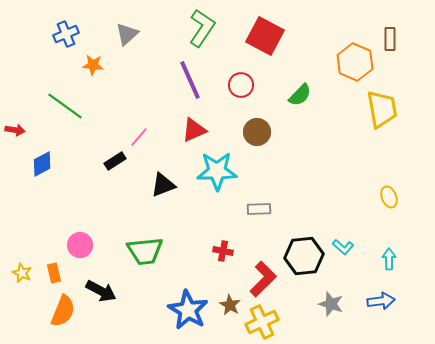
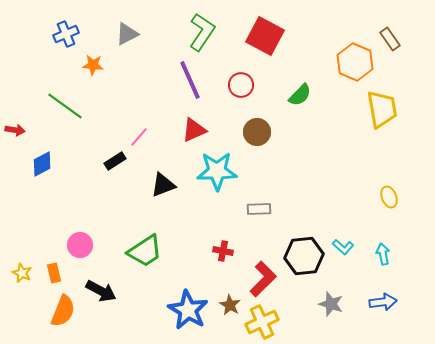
green L-shape: moved 4 px down
gray triangle: rotated 15 degrees clockwise
brown rectangle: rotated 35 degrees counterclockwise
green trapezoid: rotated 27 degrees counterclockwise
cyan arrow: moved 6 px left, 5 px up; rotated 10 degrees counterclockwise
blue arrow: moved 2 px right, 1 px down
